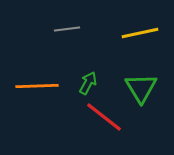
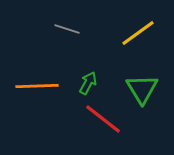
gray line: rotated 25 degrees clockwise
yellow line: moved 2 px left; rotated 24 degrees counterclockwise
green triangle: moved 1 px right, 1 px down
red line: moved 1 px left, 2 px down
